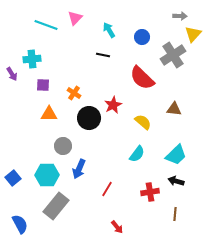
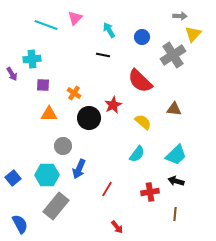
red semicircle: moved 2 px left, 3 px down
